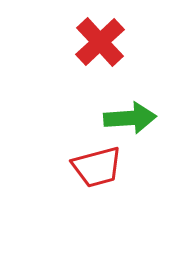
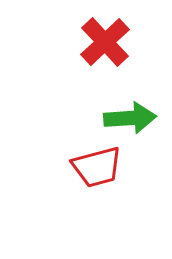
red cross: moved 5 px right
